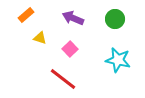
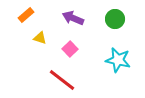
red line: moved 1 px left, 1 px down
